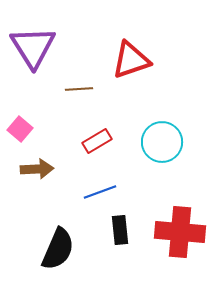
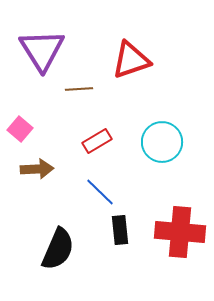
purple triangle: moved 9 px right, 3 px down
blue line: rotated 64 degrees clockwise
